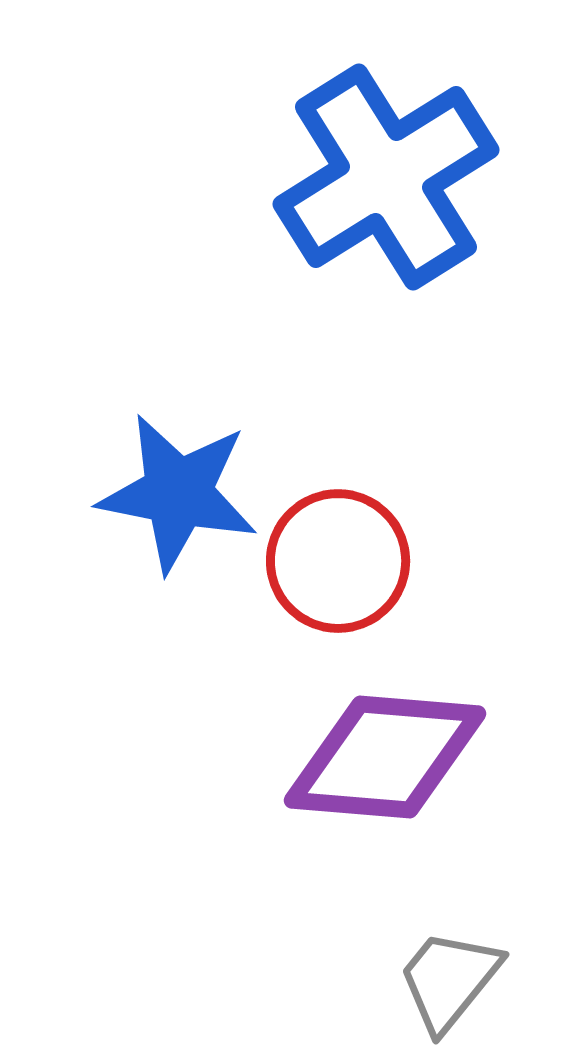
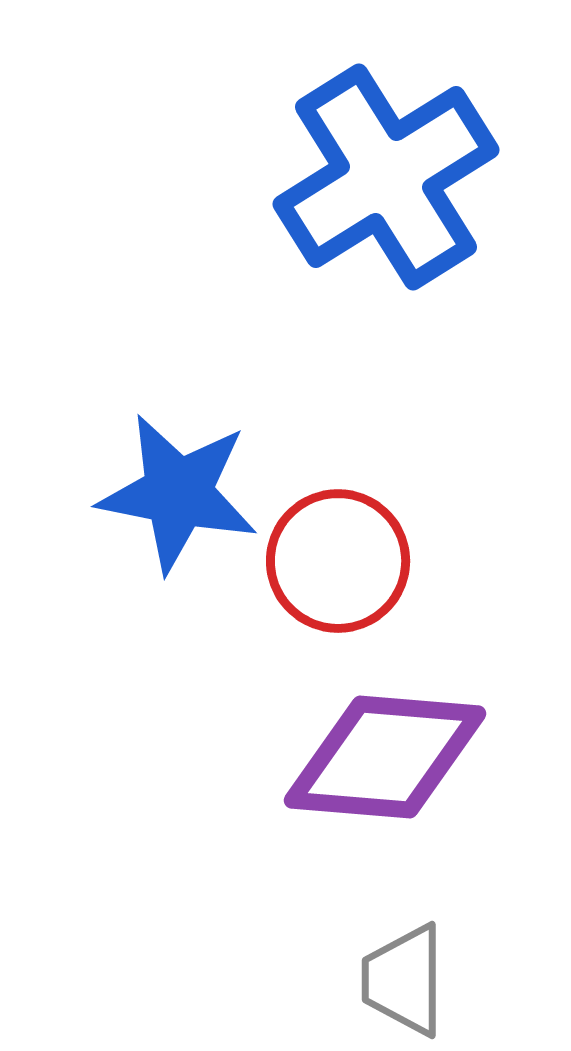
gray trapezoid: moved 45 px left; rotated 39 degrees counterclockwise
